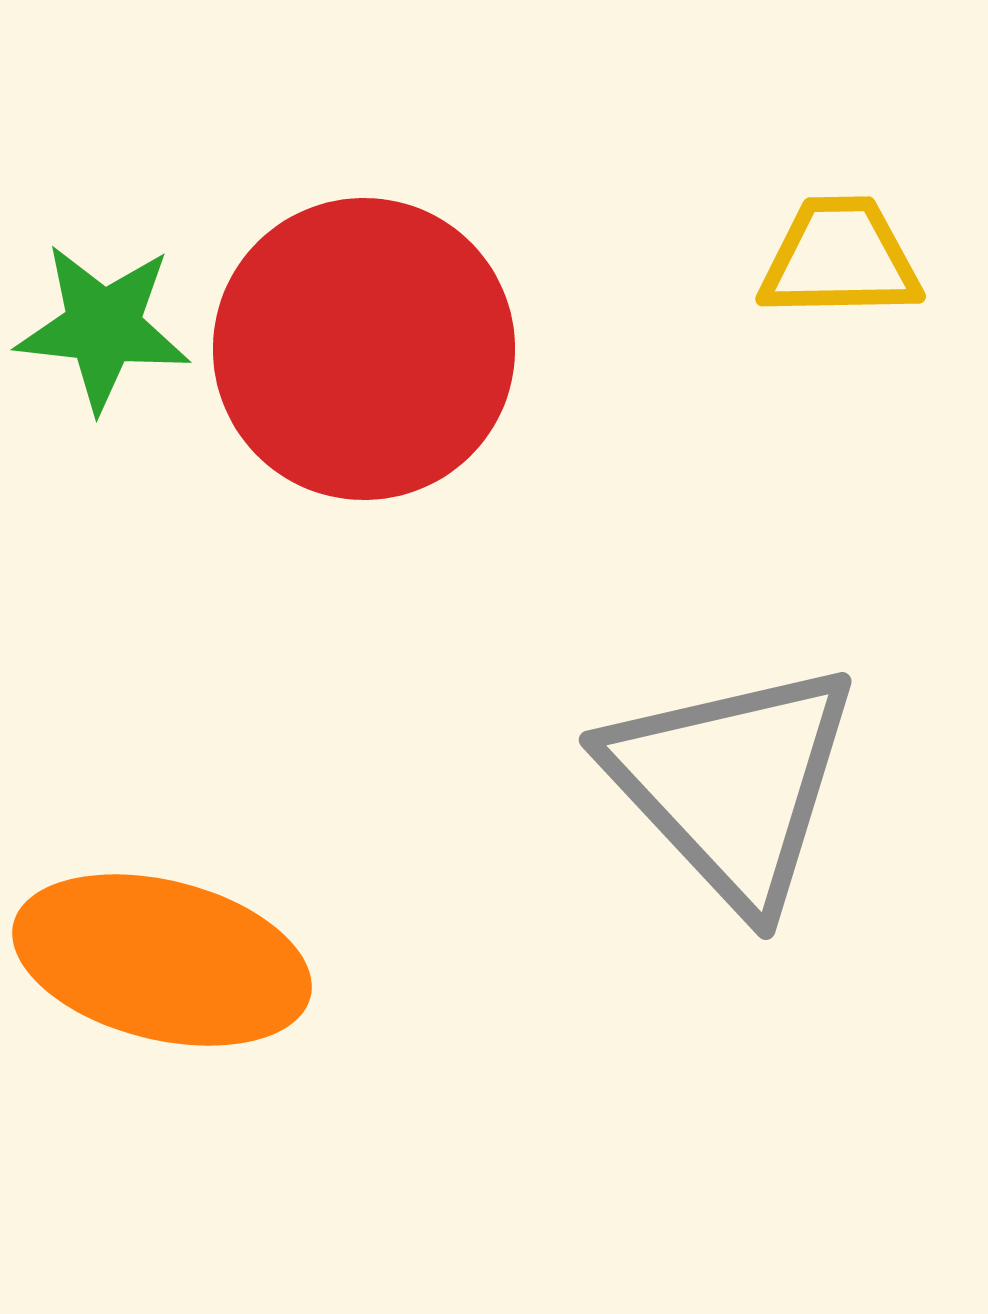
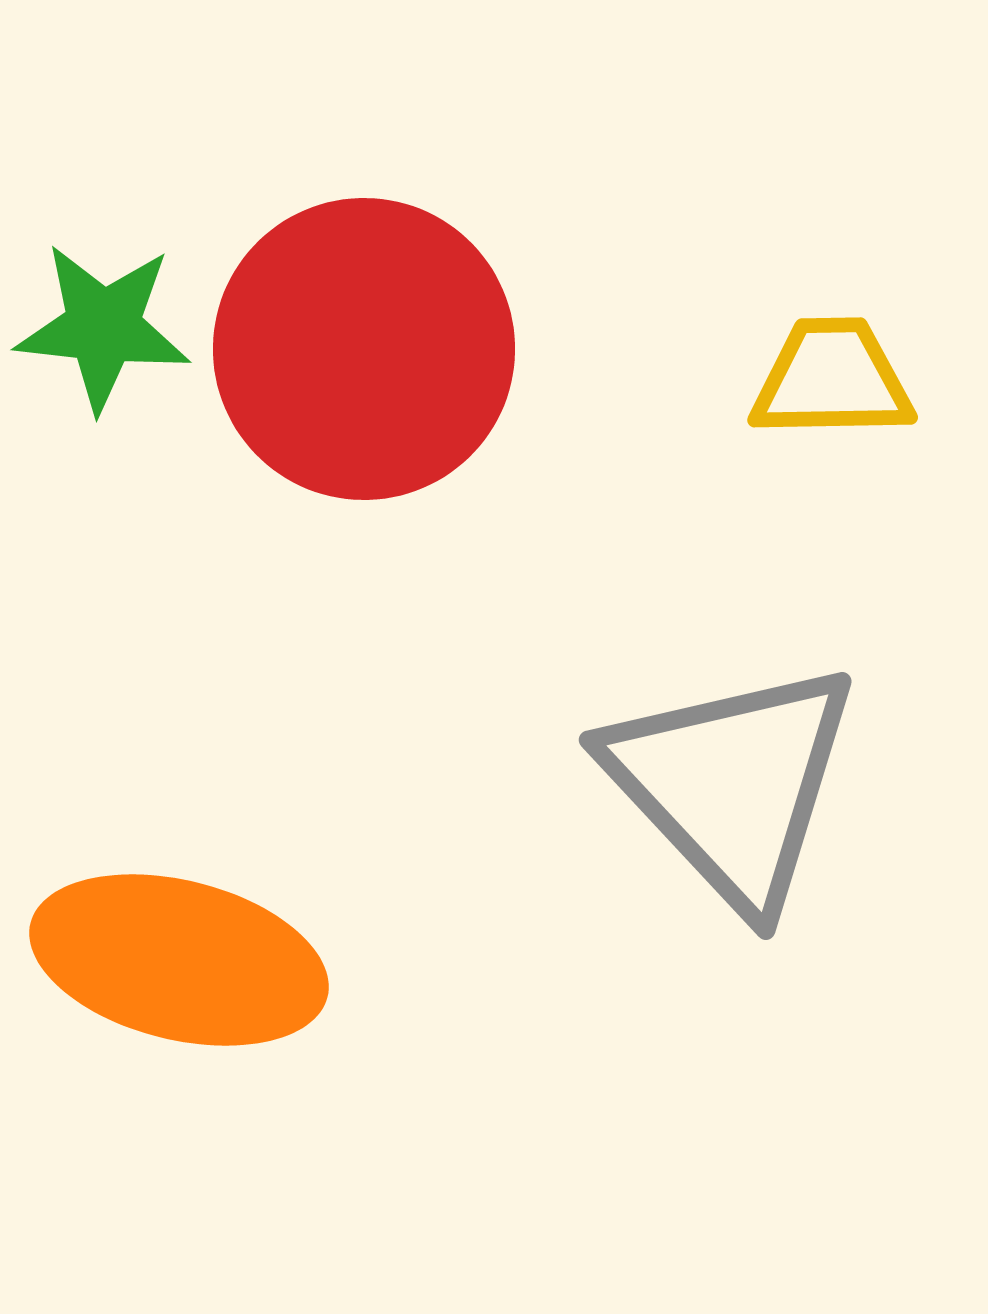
yellow trapezoid: moved 8 px left, 121 px down
orange ellipse: moved 17 px right
